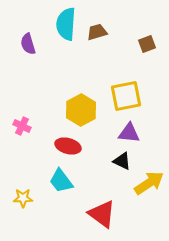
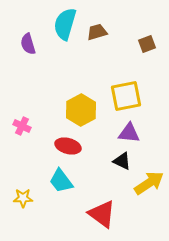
cyan semicircle: moved 1 px left; rotated 12 degrees clockwise
